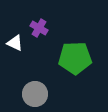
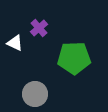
purple cross: rotated 18 degrees clockwise
green pentagon: moved 1 px left
